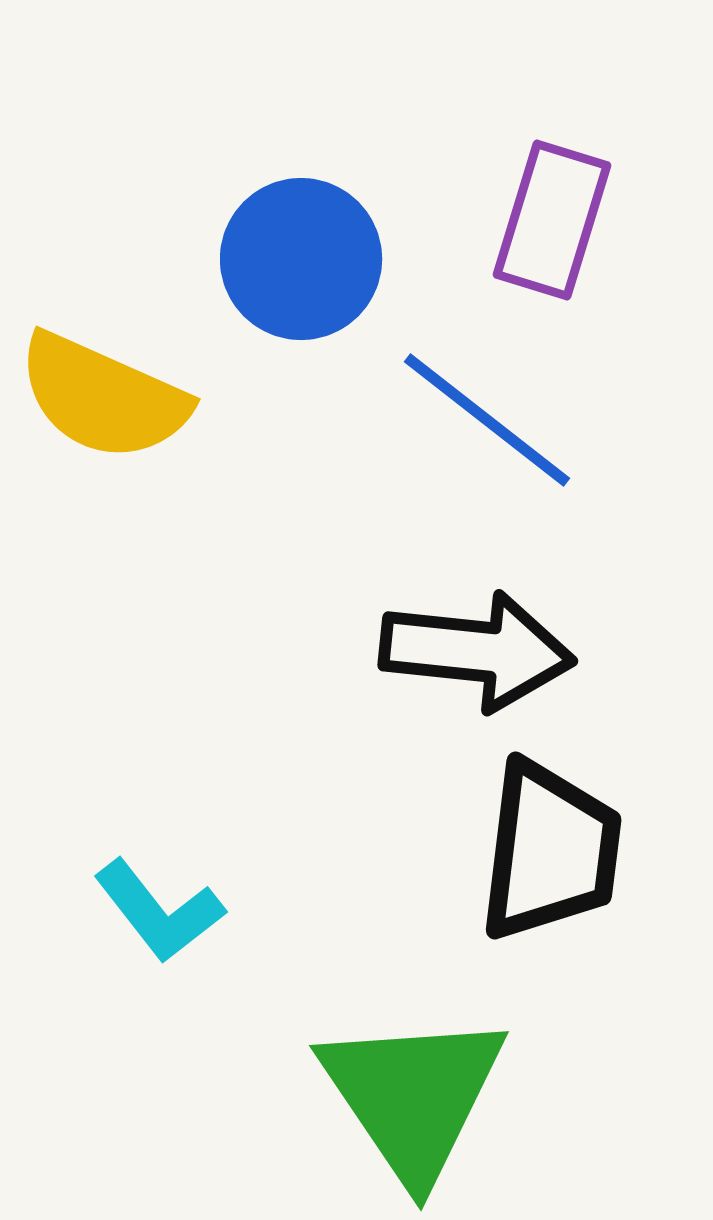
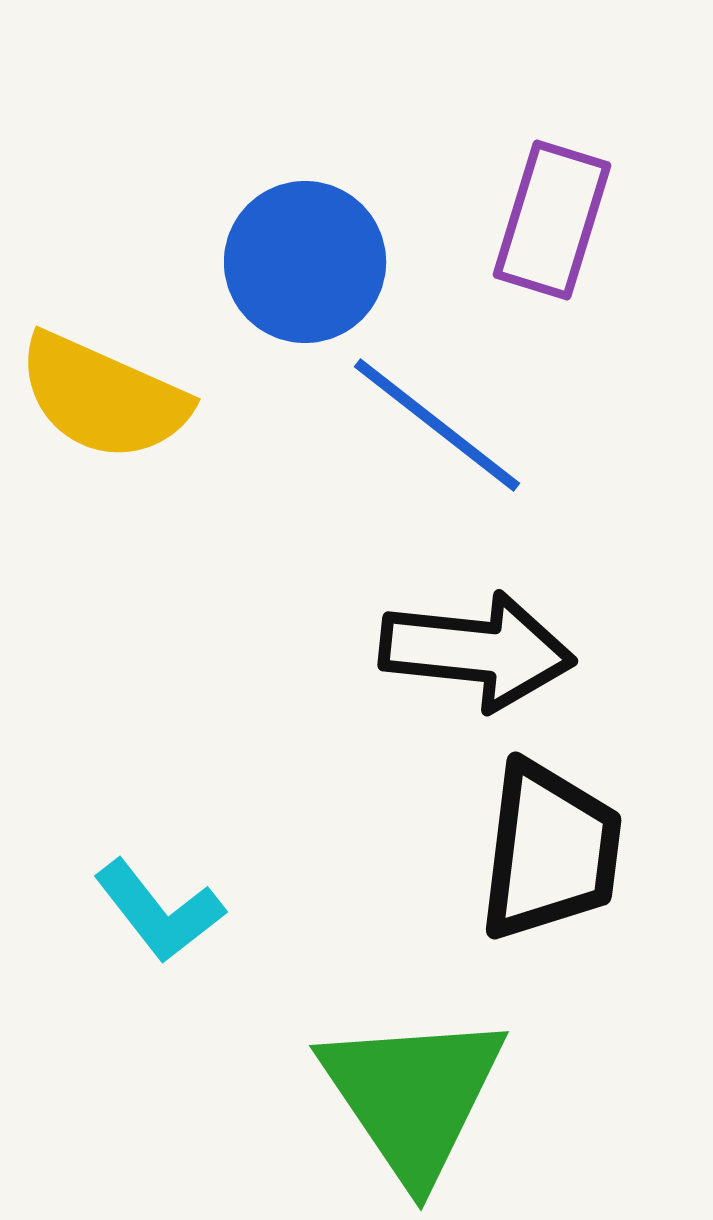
blue circle: moved 4 px right, 3 px down
blue line: moved 50 px left, 5 px down
